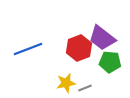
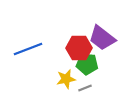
red hexagon: rotated 20 degrees clockwise
green pentagon: moved 23 px left, 2 px down
yellow star: moved 4 px up
